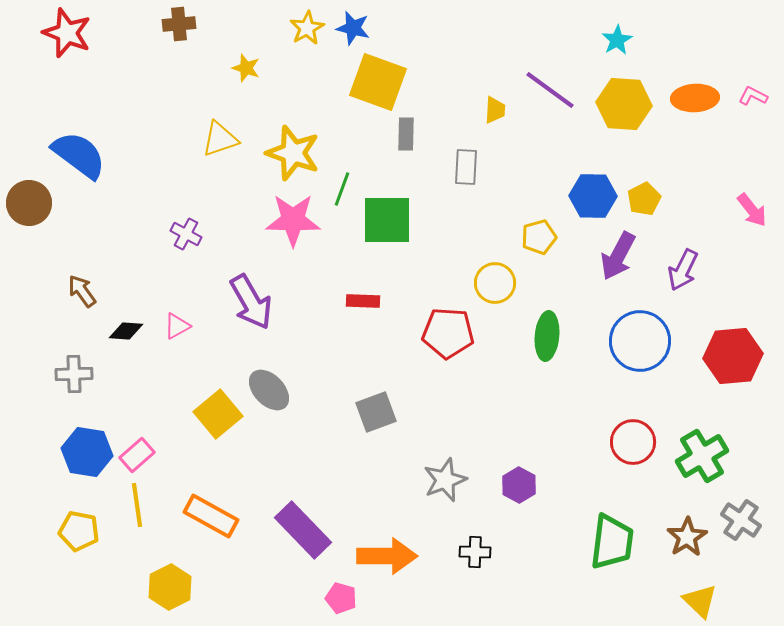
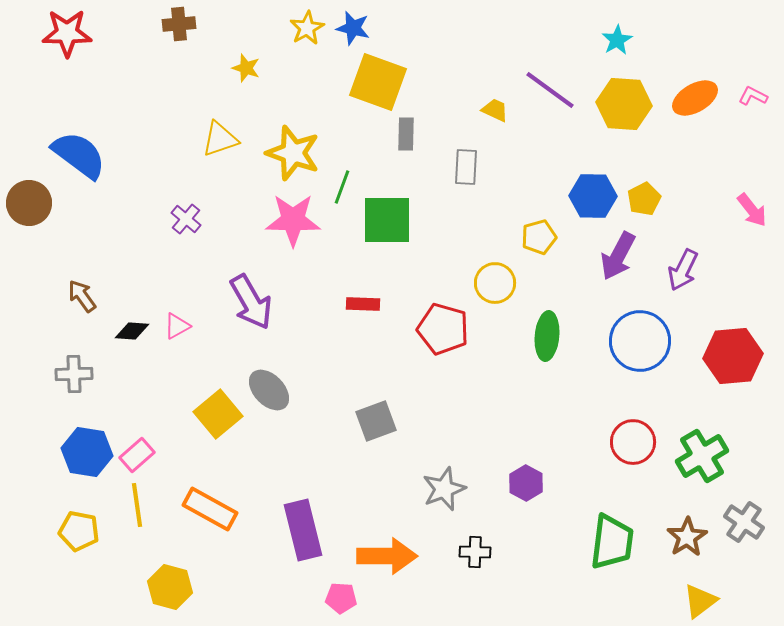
red star at (67, 33): rotated 21 degrees counterclockwise
orange ellipse at (695, 98): rotated 27 degrees counterclockwise
yellow trapezoid at (495, 110): rotated 68 degrees counterclockwise
green line at (342, 189): moved 2 px up
purple cross at (186, 234): moved 15 px up; rotated 12 degrees clockwise
brown arrow at (82, 291): moved 5 px down
red rectangle at (363, 301): moved 3 px down
black diamond at (126, 331): moved 6 px right
red pentagon at (448, 333): moved 5 px left, 4 px up; rotated 12 degrees clockwise
gray square at (376, 412): moved 9 px down
gray star at (445, 480): moved 1 px left, 9 px down
purple hexagon at (519, 485): moved 7 px right, 2 px up
orange rectangle at (211, 516): moved 1 px left, 7 px up
gray cross at (741, 520): moved 3 px right, 2 px down
purple rectangle at (303, 530): rotated 30 degrees clockwise
yellow hexagon at (170, 587): rotated 18 degrees counterclockwise
pink pentagon at (341, 598): rotated 12 degrees counterclockwise
yellow triangle at (700, 601): rotated 39 degrees clockwise
